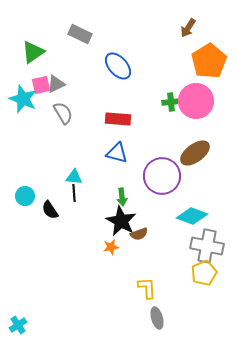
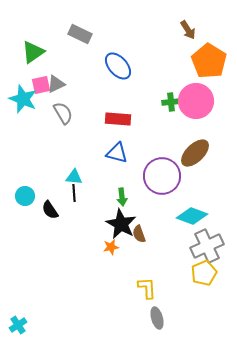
brown arrow: moved 2 px down; rotated 66 degrees counterclockwise
orange pentagon: rotated 8 degrees counterclockwise
brown ellipse: rotated 8 degrees counterclockwise
black star: moved 3 px down
brown semicircle: rotated 90 degrees clockwise
gray cross: rotated 36 degrees counterclockwise
